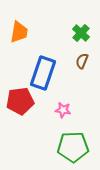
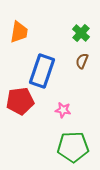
blue rectangle: moved 1 px left, 2 px up
